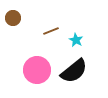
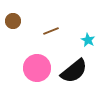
brown circle: moved 3 px down
cyan star: moved 12 px right
pink circle: moved 2 px up
